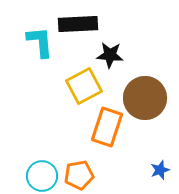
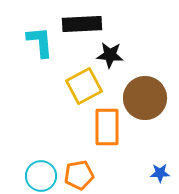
black rectangle: moved 4 px right
orange rectangle: rotated 18 degrees counterclockwise
blue star: moved 3 px down; rotated 18 degrees clockwise
cyan circle: moved 1 px left
